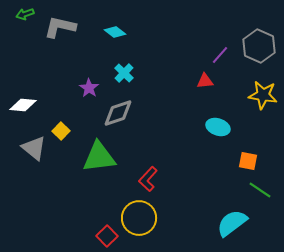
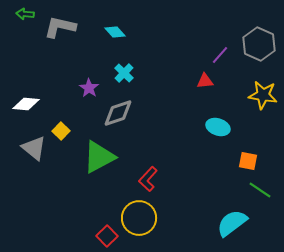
green arrow: rotated 24 degrees clockwise
cyan diamond: rotated 10 degrees clockwise
gray hexagon: moved 2 px up
white diamond: moved 3 px right, 1 px up
green triangle: rotated 21 degrees counterclockwise
